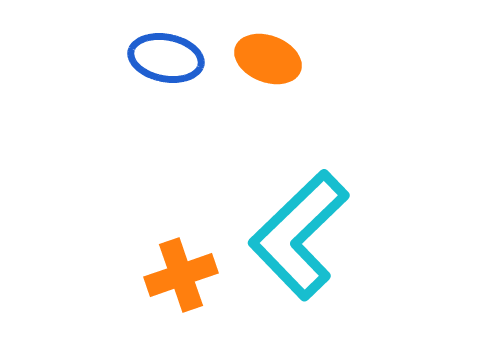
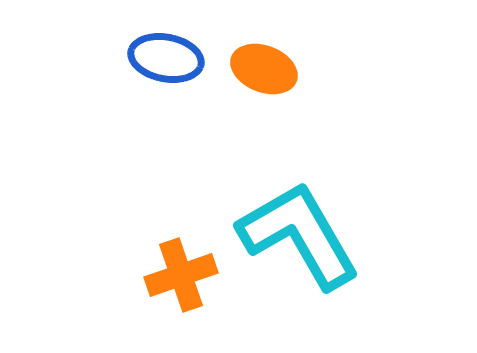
orange ellipse: moved 4 px left, 10 px down
cyan L-shape: rotated 104 degrees clockwise
